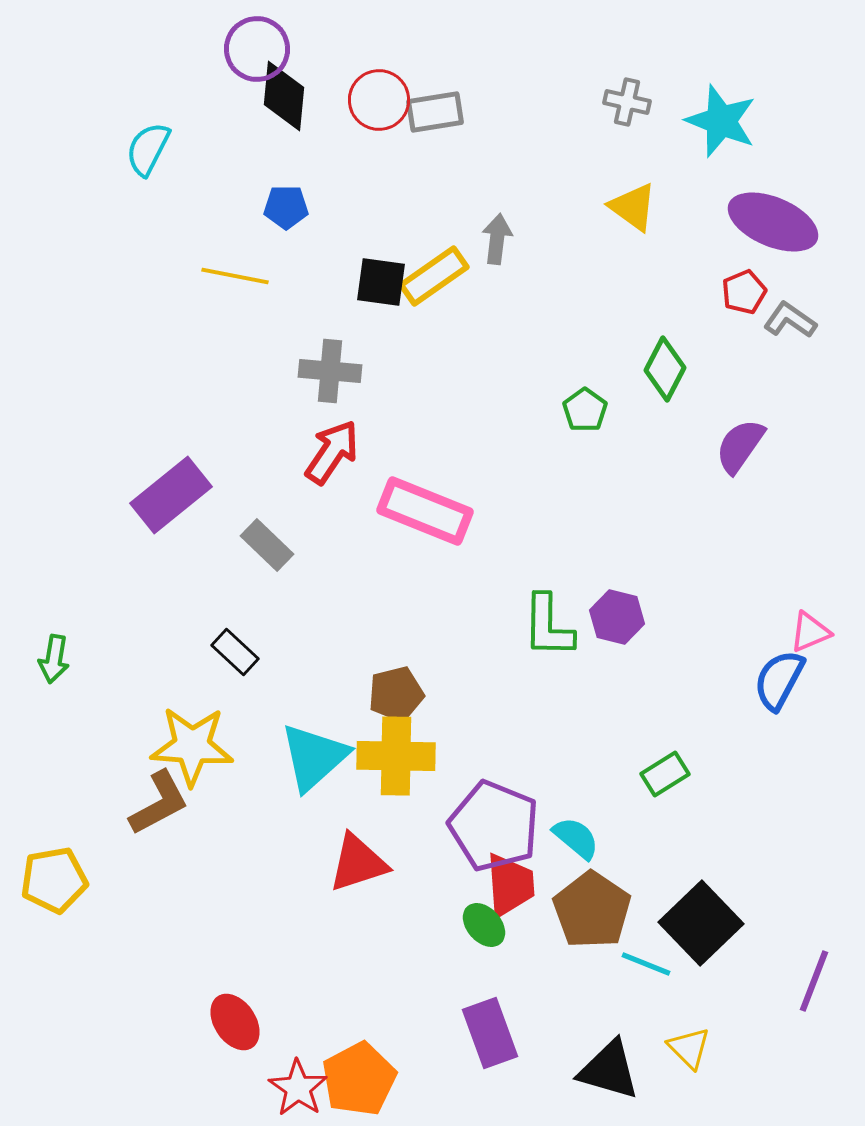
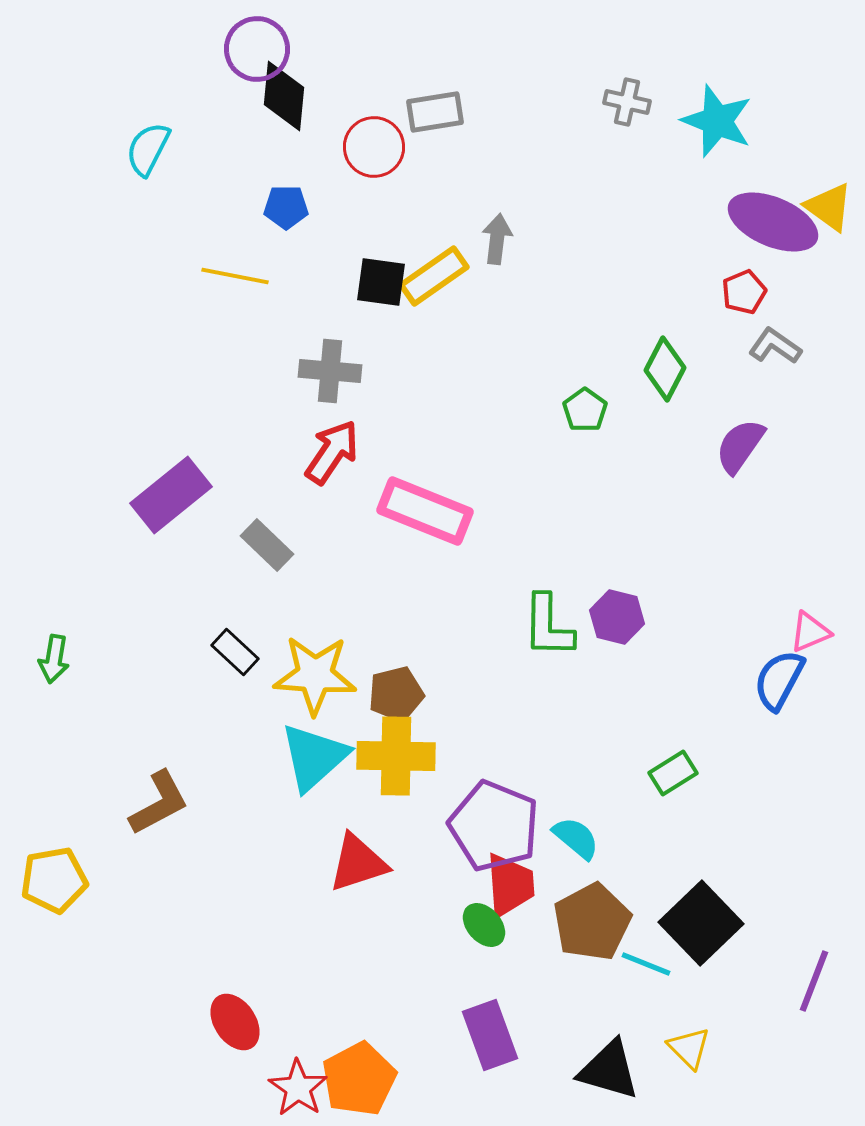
red circle at (379, 100): moved 5 px left, 47 px down
cyan star at (721, 121): moved 4 px left
yellow triangle at (633, 207): moved 196 px right
gray L-shape at (790, 320): moved 15 px left, 26 px down
yellow star at (192, 746): moved 123 px right, 71 px up
green rectangle at (665, 774): moved 8 px right, 1 px up
brown pentagon at (592, 910): moved 12 px down; rotated 10 degrees clockwise
purple rectangle at (490, 1033): moved 2 px down
